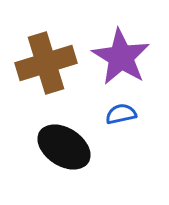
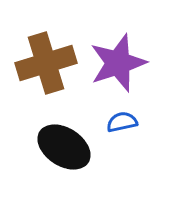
purple star: moved 3 px left, 6 px down; rotated 22 degrees clockwise
blue semicircle: moved 1 px right, 8 px down
